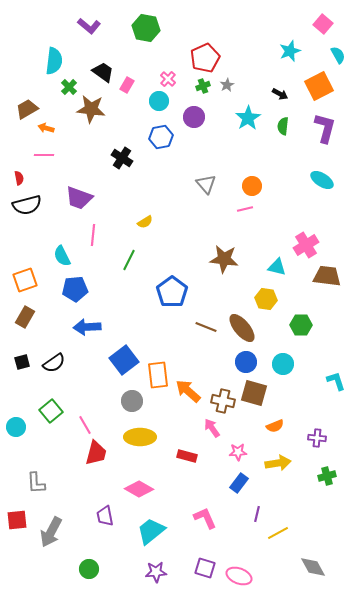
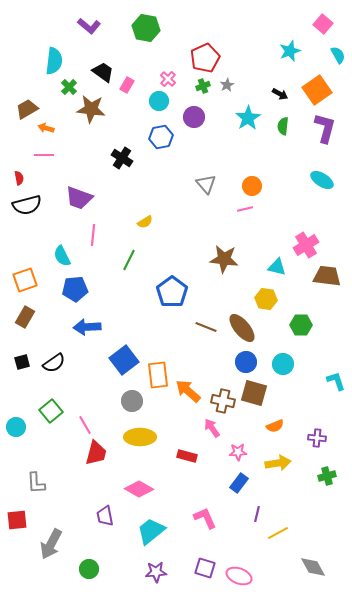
orange square at (319, 86): moved 2 px left, 4 px down; rotated 8 degrees counterclockwise
gray arrow at (51, 532): moved 12 px down
